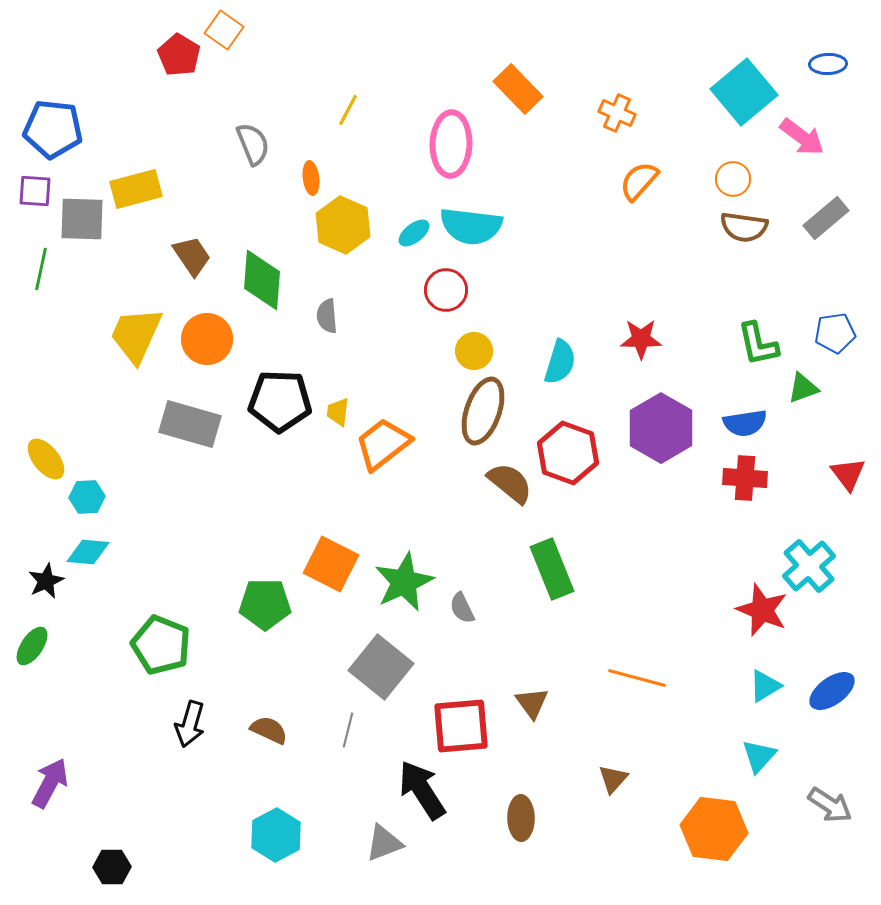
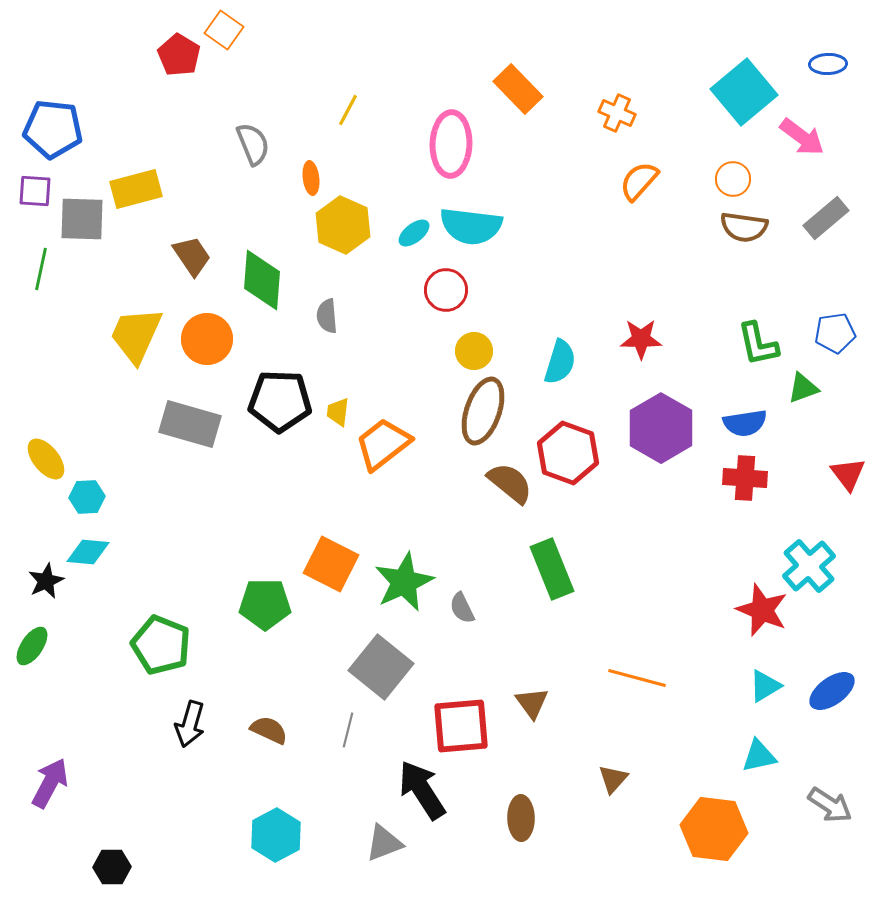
cyan triangle at (759, 756): rotated 36 degrees clockwise
